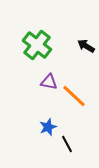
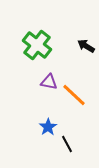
orange line: moved 1 px up
blue star: rotated 12 degrees counterclockwise
